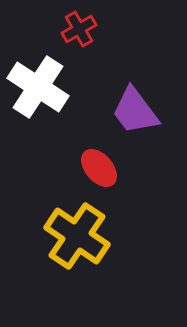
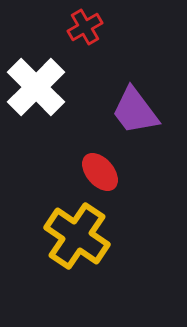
red cross: moved 6 px right, 2 px up
white cross: moved 2 px left; rotated 12 degrees clockwise
red ellipse: moved 1 px right, 4 px down
